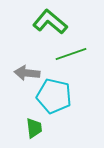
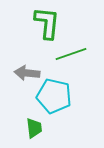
green L-shape: moved 3 px left, 1 px down; rotated 56 degrees clockwise
